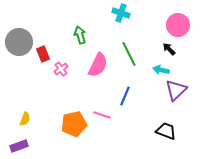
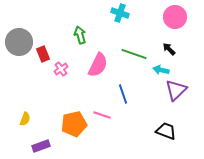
cyan cross: moved 1 px left
pink circle: moved 3 px left, 8 px up
green line: moved 5 px right; rotated 45 degrees counterclockwise
blue line: moved 2 px left, 2 px up; rotated 42 degrees counterclockwise
purple rectangle: moved 22 px right
